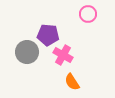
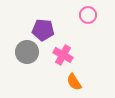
pink circle: moved 1 px down
purple pentagon: moved 5 px left, 5 px up
orange semicircle: moved 2 px right
